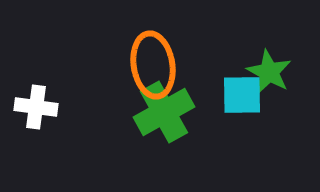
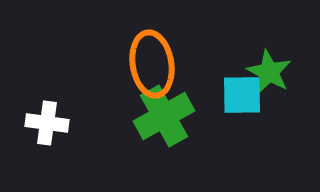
orange ellipse: moved 1 px left, 1 px up
white cross: moved 11 px right, 16 px down
green cross: moved 4 px down
